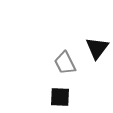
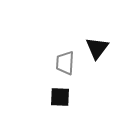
gray trapezoid: rotated 30 degrees clockwise
